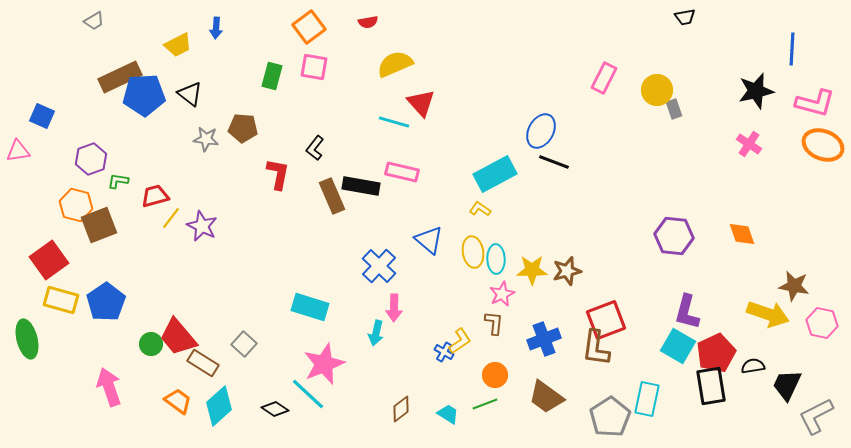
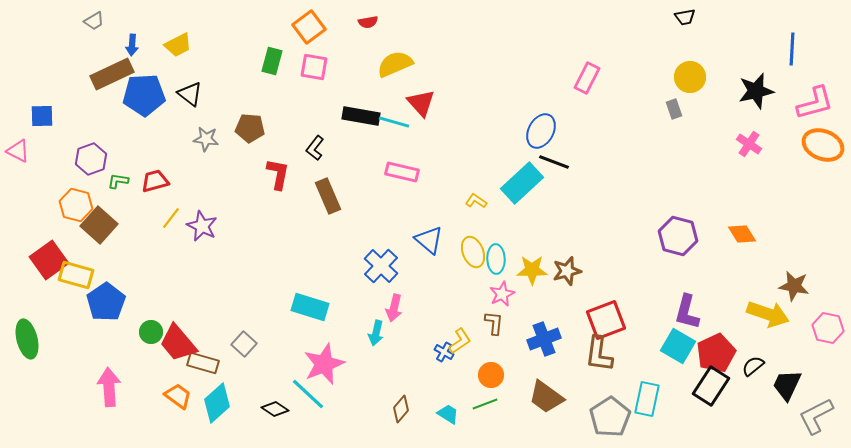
blue arrow at (216, 28): moved 84 px left, 17 px down
green rectangle at (272, 76): moved 15 px up
brown rectangle at (120, 77): moved 8 px left, 3 px up
pink rectangle at (604, 78): moved 17 px left
yellow circle at (657, 90): moved 33 px right, 13 px up
pink L-shape at (815, 103): rotated 30 degrees counterclockwise
blue square at (42, 116): rotated 25 degrees counterclockwise
brown pentagon at (243, 128): moved 7 px right
pink triangle at (18, 151): rotated 35 degrees clockwise
cyan rectangle at (495, 174): moved 27 px right, 9 px down; rotated 15 degrees counterclockwise
black rectangle at (361, 186): moved 70 px up
red trapezoid at (155, 196): moved 15 px up
brown rectangle at (332, 196): moved 4 px left
yellow L-shape at (480, 209): moved 4 px left, 8 px up
brown square at (99, 225): rotated 27 degrees counterclockwise
orange diamond at (742, 234): rotated 12 degrees counterclockwise
purple hexagon at (674, 236): moved 4 px right; rotated 9 degrees clockwise
yellow ellipse at (473, 252): rotated 12 degrees counterclockwise
blue cross at (379, 266): moved 2 px right
yellow rectangle at (61, 300): moved 15 px right, 25 px up
pink arrow at (394, 308): rotated 12 degrees clockwise
pink hexagon at (822, 323): moved 6 px right, 5 px down
red trapezoid at (178, 337): moved 6 px down
green circle at (151, 344): moved 12 px up
brown L-shape at (596, 348): moved 3 px right, 6 px down
brown rectangle at (203, 363): rotated 16 degrees counterclockwise
black semicircle at (753, 366): rotated 30 degrees counterclockwise
orange circle at (495, 375): moved 4 px left
black rectangle at (711, 386): rotated 42 degrees clockwise
pink arrow at (109, 387): rotated 15 degrees clockwise
orange trapezoid at (178, 401): moved 5 px up
cyan diamond at (219, 406): moved 2 px left, 3 px up
brown diamond at (401, 409): rotated 12 degrees counterclockwise
